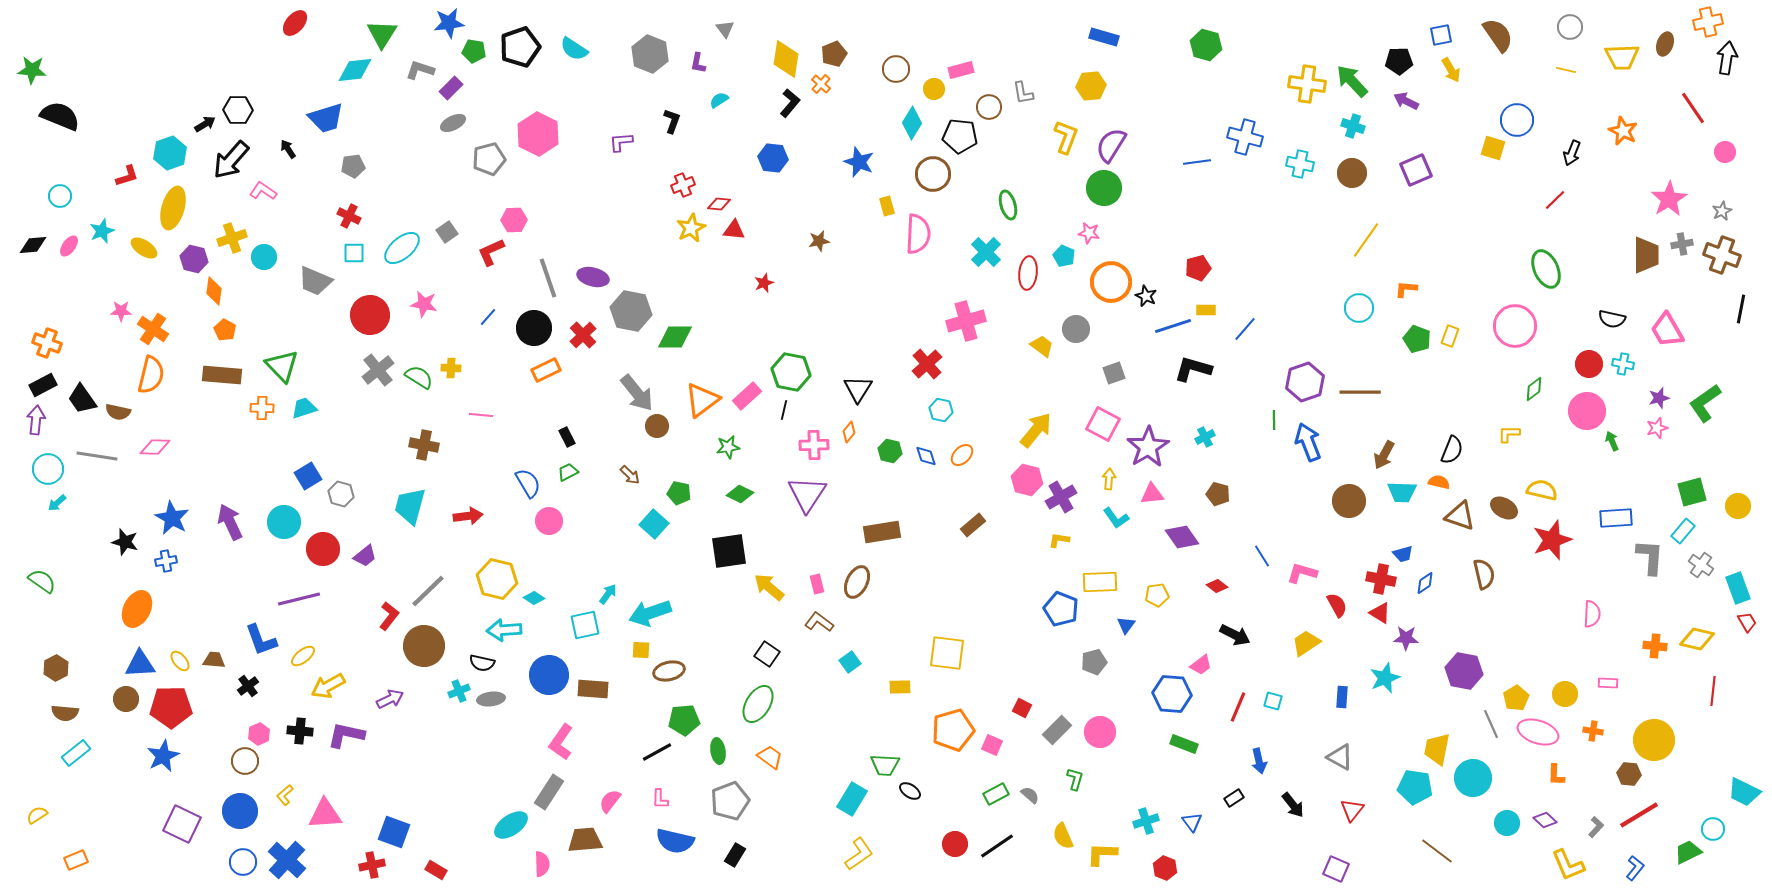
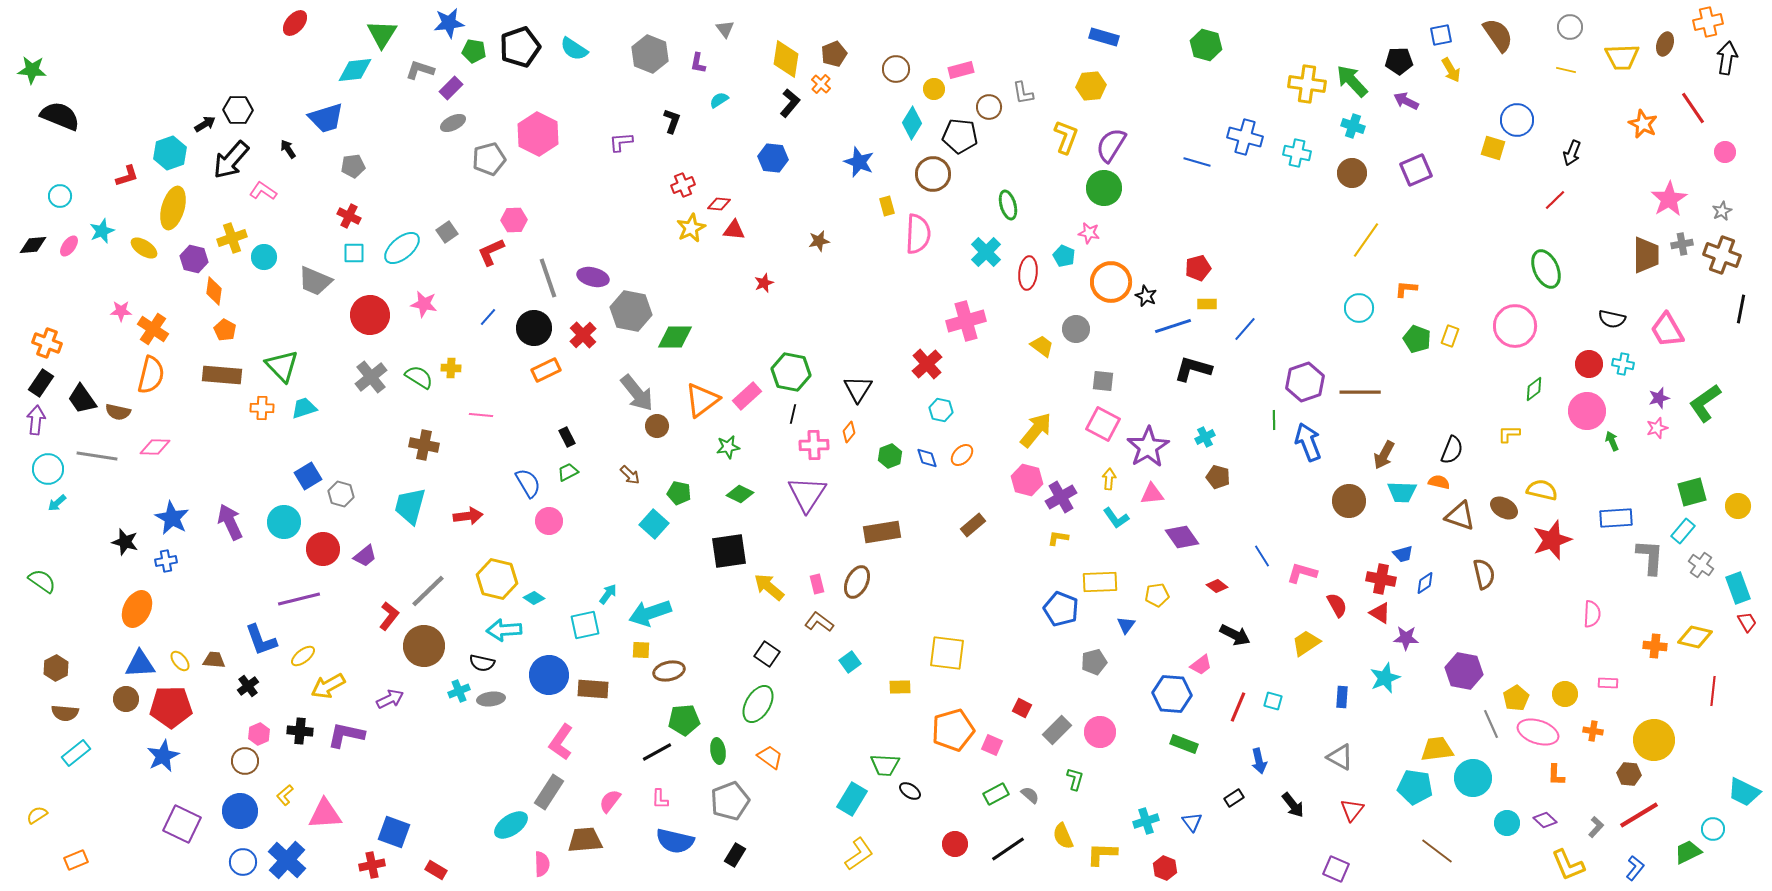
orange star at (1623, 131): moved 20 px right, 7 px up
blue line at (1197, 162): rotated 24 degrees clockwise
cyan cross at (1300, 164): moved 3 px left, 11 px up
yellow rectangle at (1206, 310): moved 1 px right, 6 px up
gray cross at (378, 370): moved 7 px left, 7 px down
gray square at (1114, 373): moved 11 px left, 8 px down; rotated 25 degrees clockwise
black rectangle at (43, 385): moved 2 px left, 2 px up; rotated 28 degrees counterclockwise
black line at (784, 410): moved 9 px right, 4 px down
green hexagon at (890, 451): moved 5 px down; rotated 25 degrees clockwise
blue diamond at (926, 456): moved 1 px right, 2 px down
brown pentagon at (1218, 494): moved 17 px up
yellow L-shape at (1059, 540): moved 1 px left, 2 px up
yellow diamond at (1697, 639): moved 2 px left, 2 px up
yellow trapezoid at (1437, 749): rotated 72 degrees clockwise
black line at (997, 846): moved 11 px right, 3 px down
